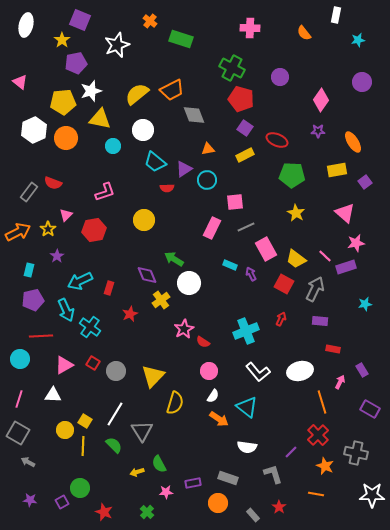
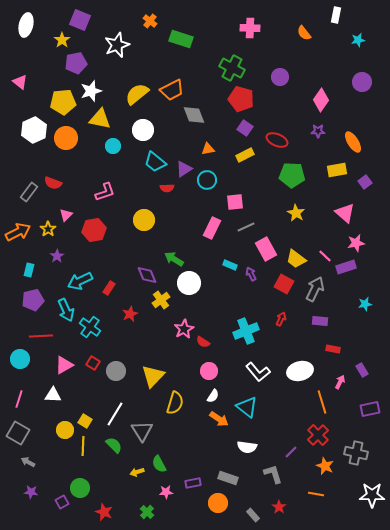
red rectangle at (109, 288): rotated 16 degrees clockwise
purple rectangle at (370, 409): rotated 42 degrees counterclockwise
purple star at (30, 500): moved 1 px right, 8 px up
